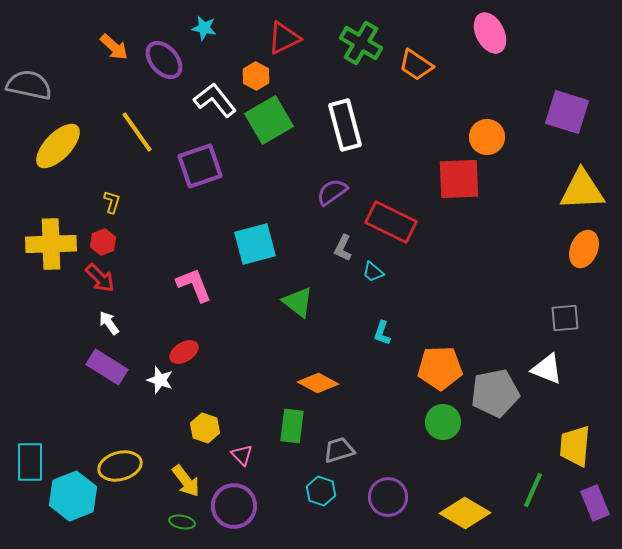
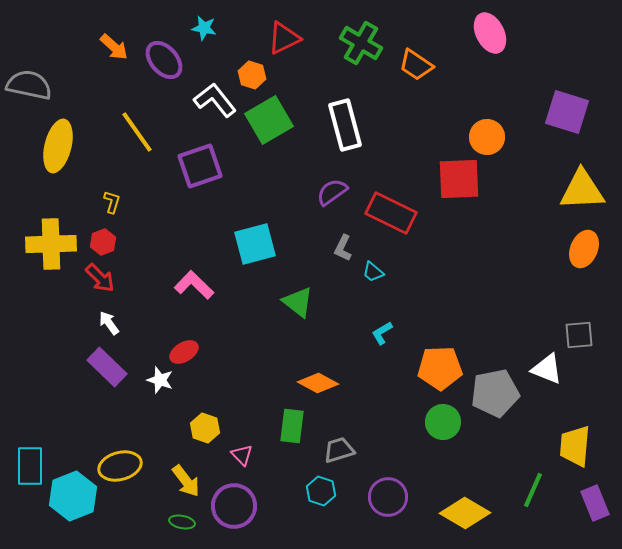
orange hexagon at (256, 76): moved 4 px left, 1 px up; rotated 12 degrees counterclockwise
yellow ellipse at (58, 146): rotated 30 degrees counterclockwise
red rectangle at (391, 222): moved 9 px up
pink L-shape at (194, 285): rotated 24 degrees counterclockwise
gray square at (565, 318): moved 14 px right, 17 px down
cyan L-shape at (382, 333): rotated 40 degrees clockwise
purple rectangle at (107, 367): rotated 12 degrees clockwise
cyan rectangle at (30, 462): moved 4 px down
